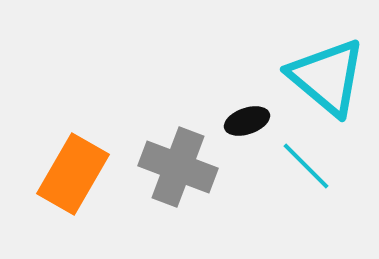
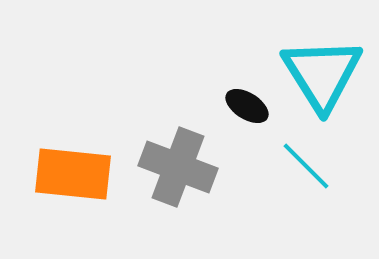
cyan triangle: moved 5 px left, 3 px up; rotated 18 degrees clockwise
black ellipse: moved 15 px up; rotated 51 degrees clockwise
orange rectangle: rotated 66 degrees clockwise
